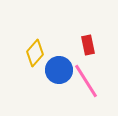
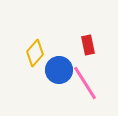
pink line: moved 1 px left, 2 px down
